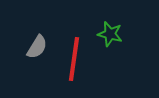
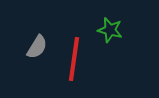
green star: moved 4 px up
